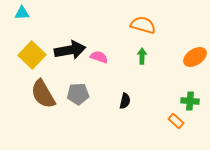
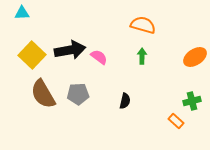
pink semicircle: rotated 18 degrees clockwise
green cross: moved 2 px right; rotated 18 degrees counterclockwise
